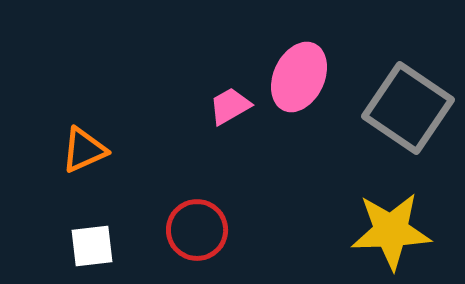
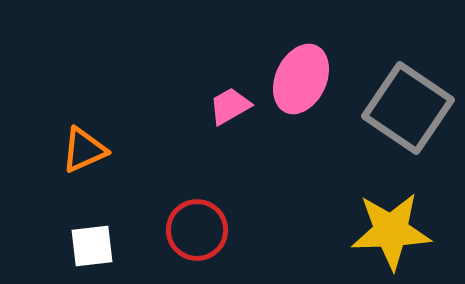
pink ellipse: moved 2 px right, 2 px down
